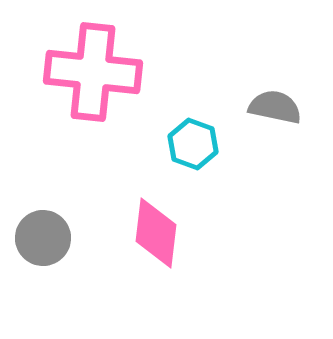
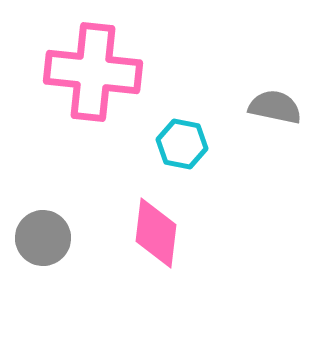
cyan hexagon: moved 11 px left; rotated 9 degrees counterclockwise
